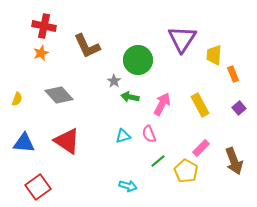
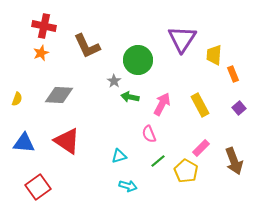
gray diamond: rotated 44 degrees counterclockwise
cyan triangle: moved 4 px left, 20 px down
